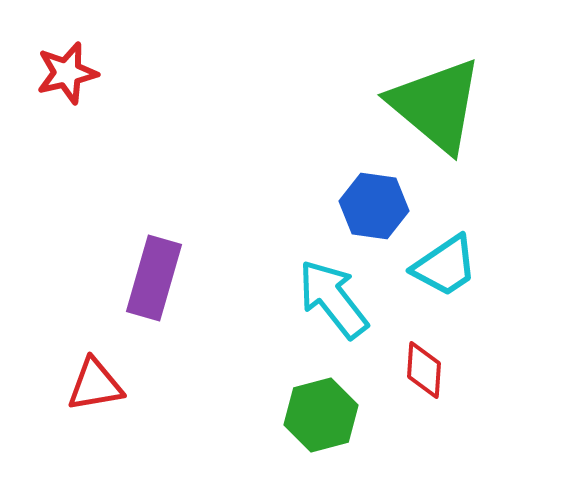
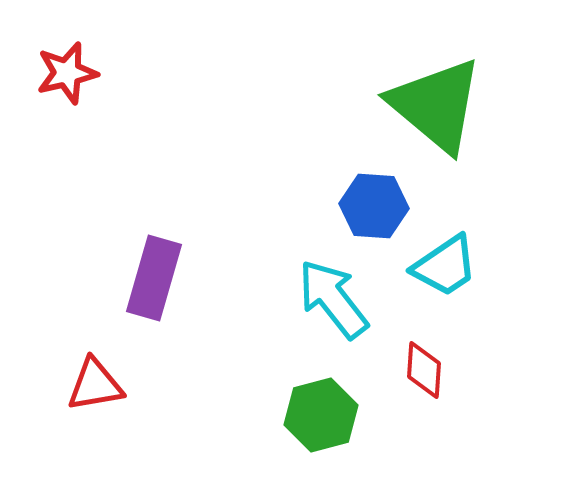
blue hexagon: rotated 4 degrees counterclockwise
